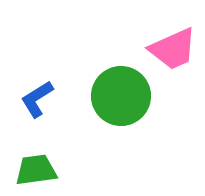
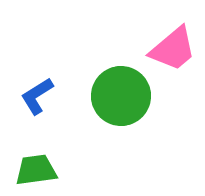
pink trapezoid: rotated 16 degrees counterclockwise
blue L-shape: moved 3 px up
